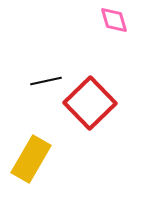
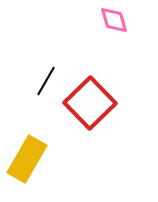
black line: rotated 48 degrees counterclockwise
yellow rectangle: moved 4 px left
